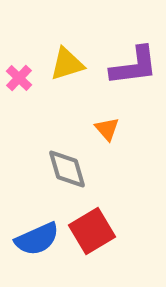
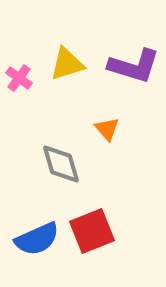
purple L-shape: rotated 24 degrees clockwise
pink cross: rotated 8 degrees counterclockwise
gray diamond: moved 6 px left, 5 px up
red square: rotated 9 degrees clockwise
